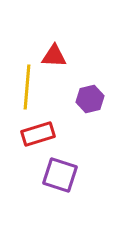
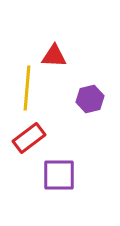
yellow line: moved 1 px down
red rectangle: moved 9 px left, 4 px down; rotated 20 degrees counterclockwise
purple square: moved 1 px left; rotated 18 degrees counterclockwise
